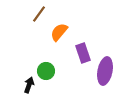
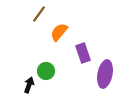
purple ellipse: moved 3 px down
